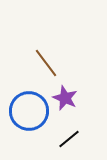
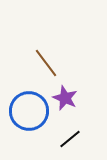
black line: moved 1 px right
